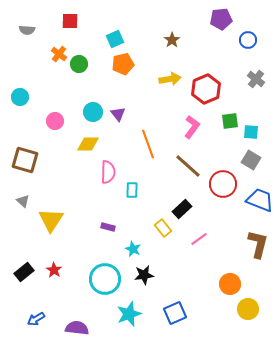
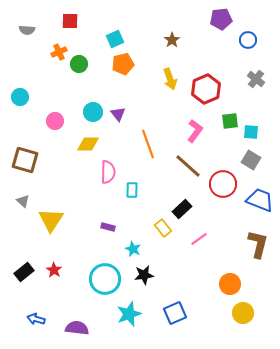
orange cross at (59, 54): moved 2 px up; rotated 28 degrees clockwise
yellow arrow at (170, 79): rotated 80 degrees clockwise
pink L-shape at (192, 127): moved 3 px right, 4 px down
yellow circle at (248, 309): moved 5 px left, 4 px down
blue arrow at (36, 319): rotated 48 degrees clockwise
